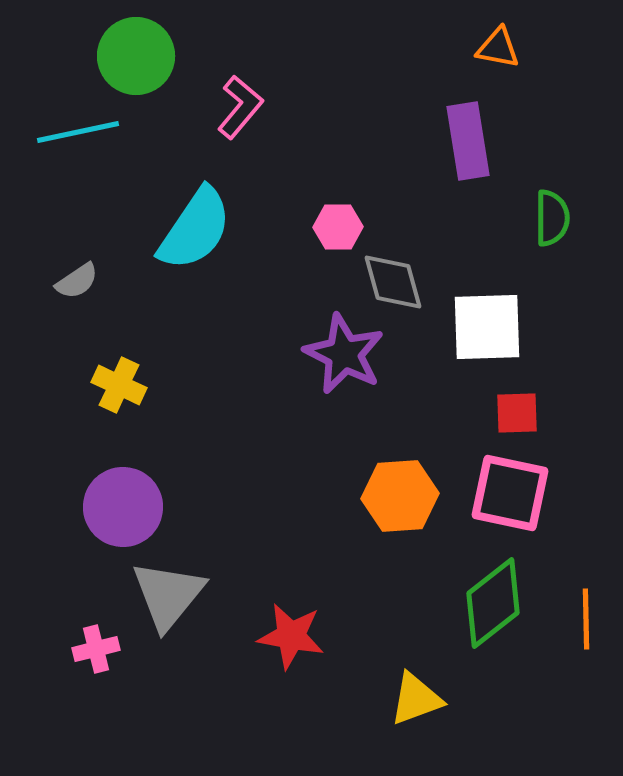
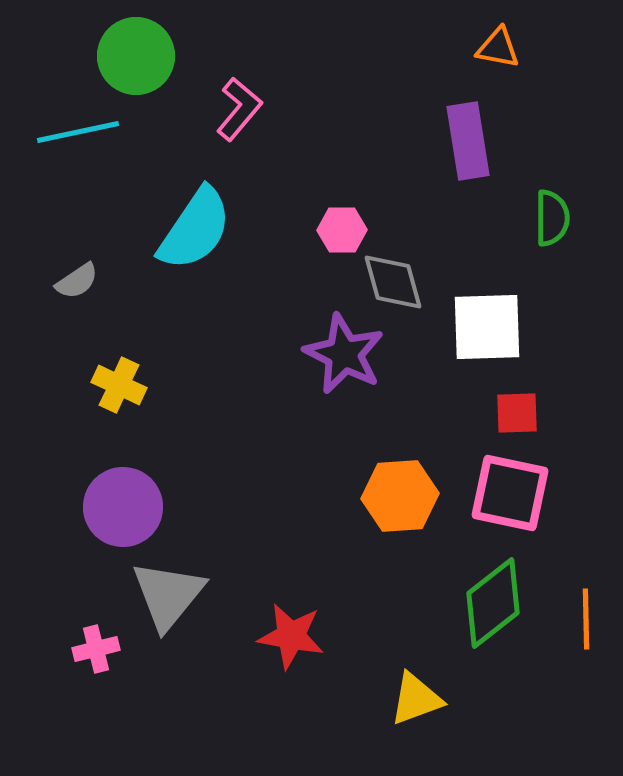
pink L-shape: moved 1 px left, 2 px down
pink hexagon: moved 4 px right, 3 px down
